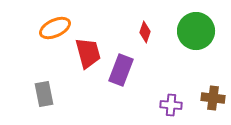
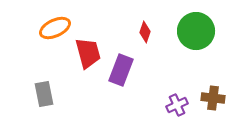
purple cross: moved 6 px right; rotated 30 degrees counterclockwise
